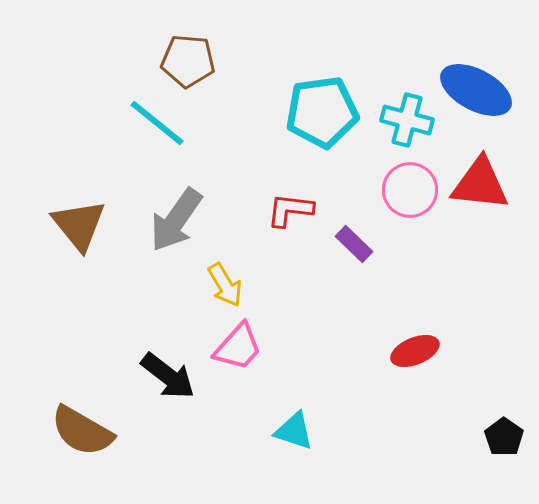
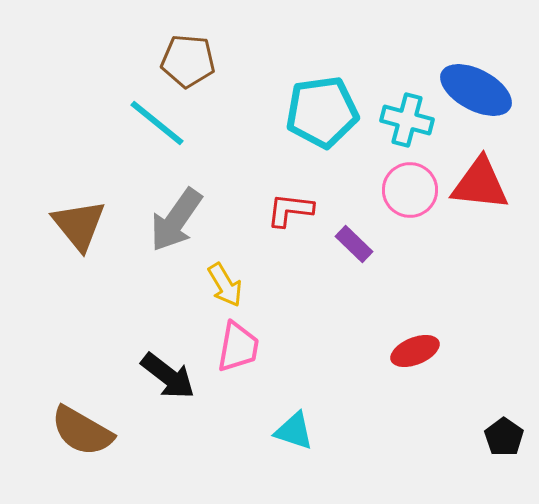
pink trapezoid: rotated 32 degrees counterclockwise
